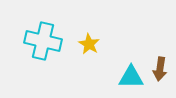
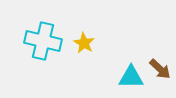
yellow star: moved 5 px left, 1 px up
brown arrow: rotated 55 degrees counterclockwise
